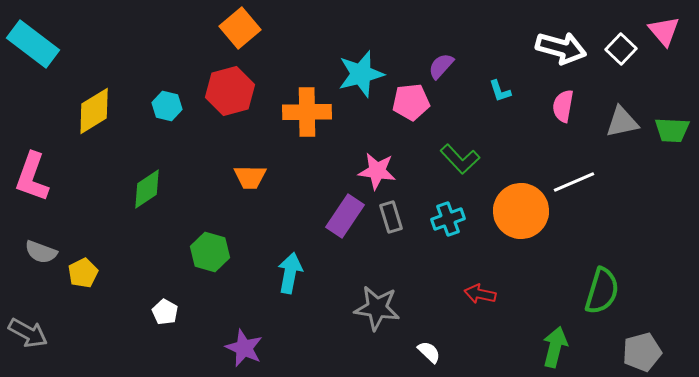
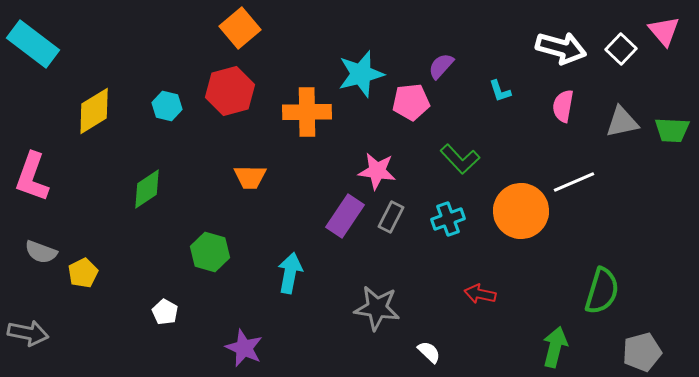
gray rectangle: rotated 44 degrees clockwise
gray arrow: rotated 18 degrees counterclockwise
